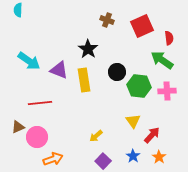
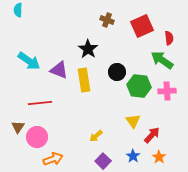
brown triangle: rotated 32 degrees counterclockwise
